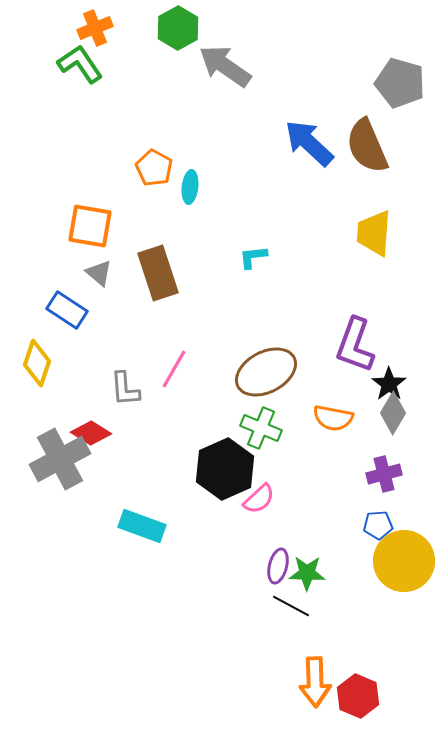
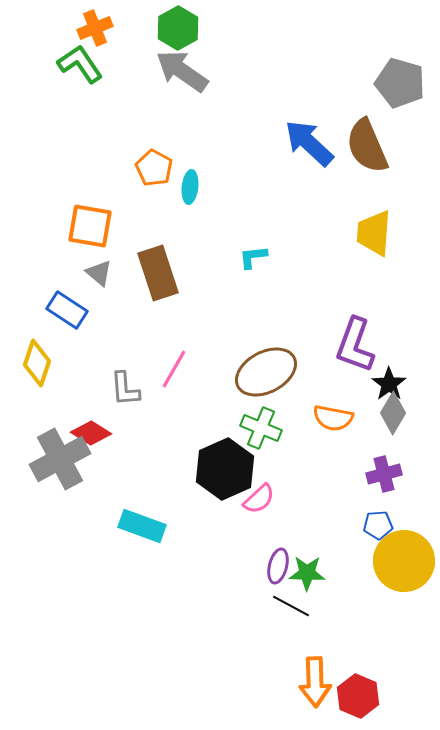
gray arrow: moved 43 px left, 5 px down
